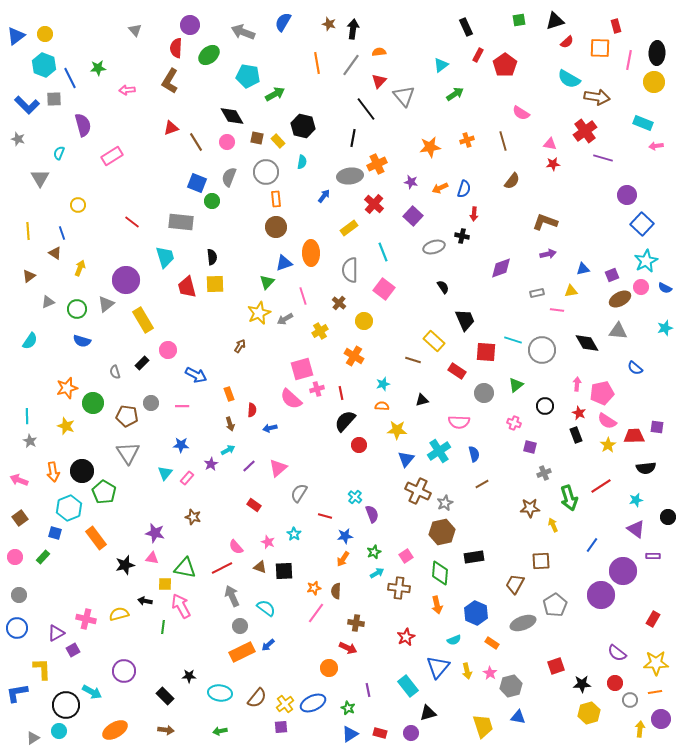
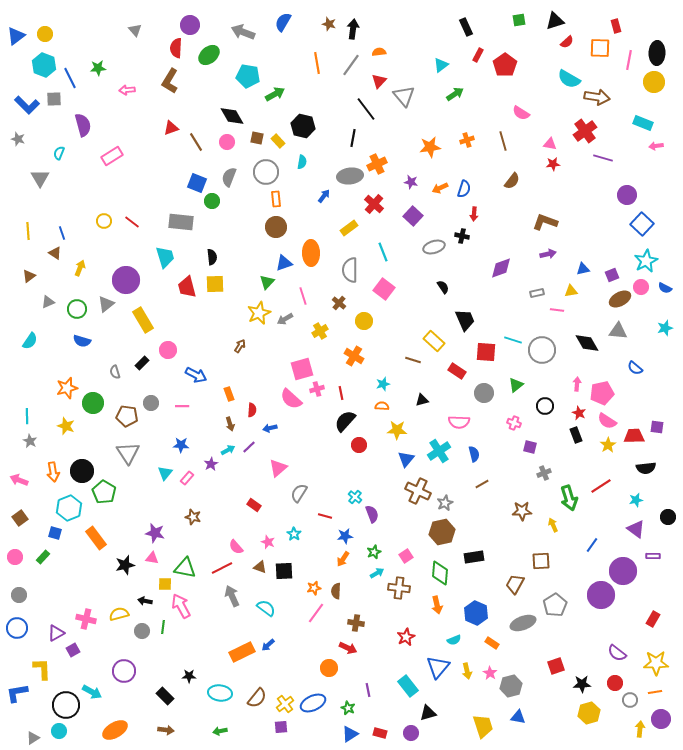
yellow circle at (78, 205): moved 26 px right, 16 px down
purple line at (249, 466): moved 19 px up
brown star at (530, 508): moved 8 px left, 3 px down
gray circle at (240, 626): moved 98 px left, 5 px down
